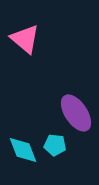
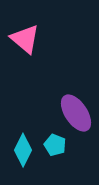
cyan pentagon: rotated 15 degrees clockwise
cyan diamond: rotated 48 degrees clockwise
